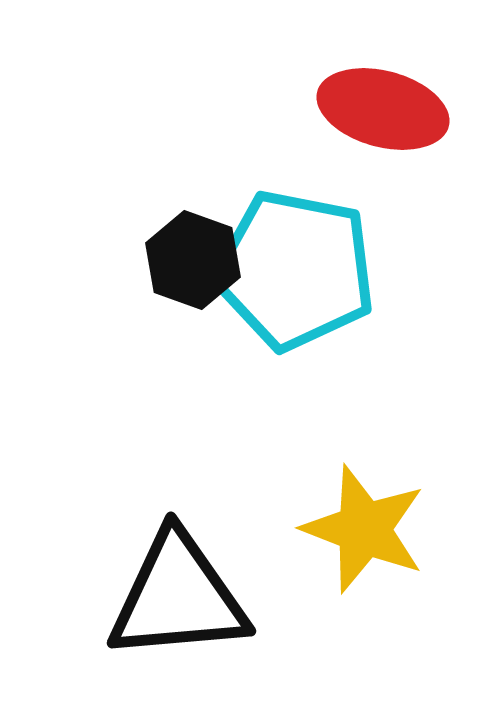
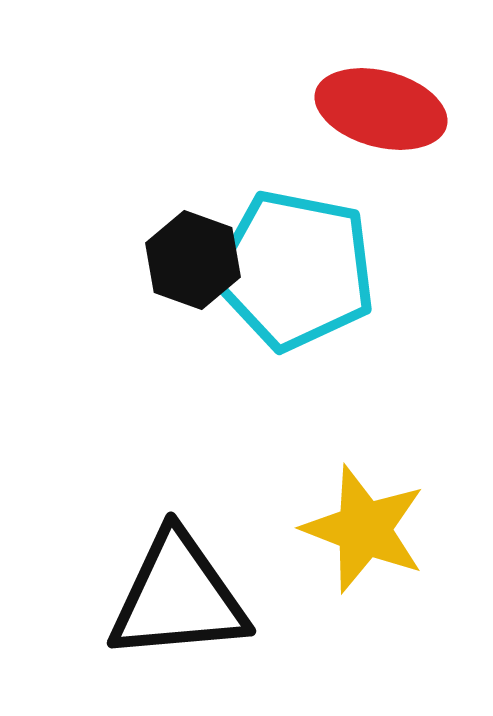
red ellipse: moved 2 px left
